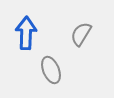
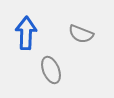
gray semicircle: rotated 100 degrees counterclockwise
